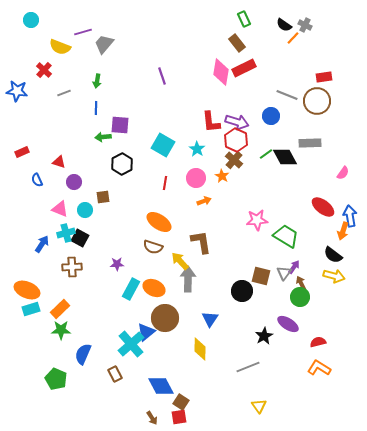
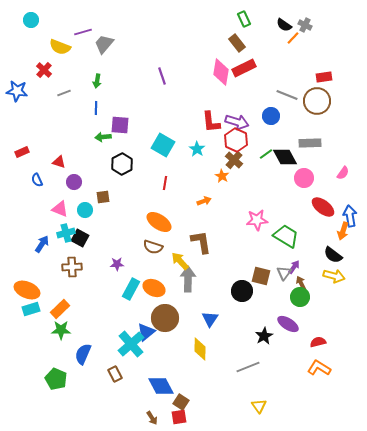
pink circle at (196, 178): moved 108 px right
